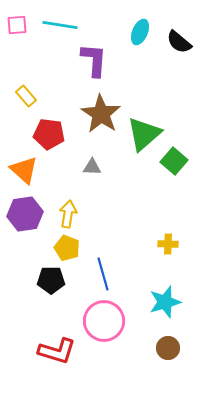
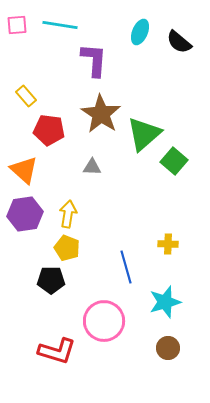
red pentagon: moved 4 px up
blue line: moved 23 px right, 7 px up
